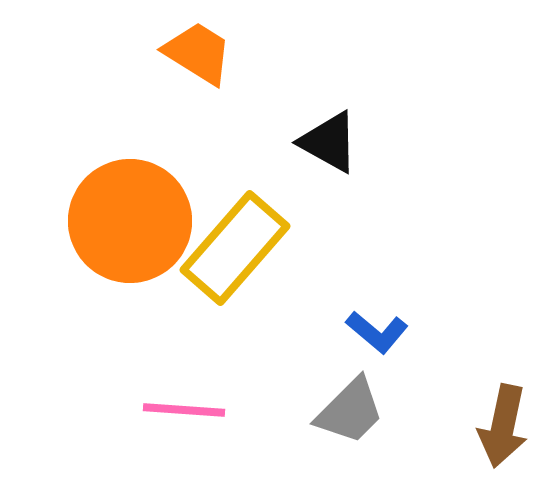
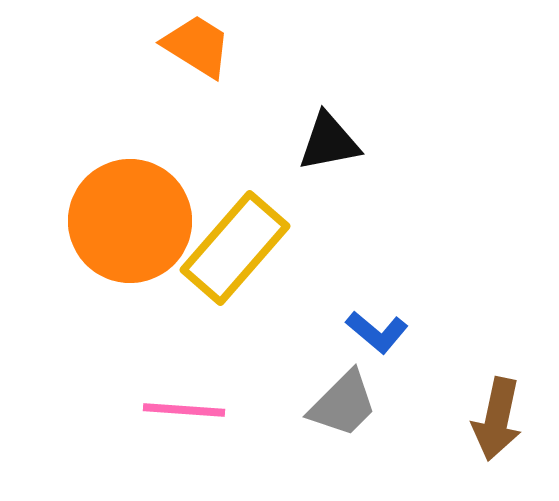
orange trapezoid: moved 1 px left, 7 px up
black triangle: rotated 40 degrees counterclockwise
gray trapezoid: moved 7 px left, 7 px up
brown arrow: moved 6 px left, 7 px up
